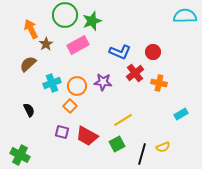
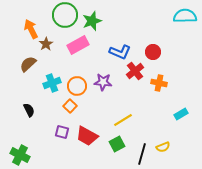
red cross: moved 2 px up
